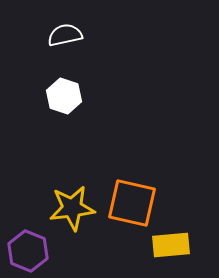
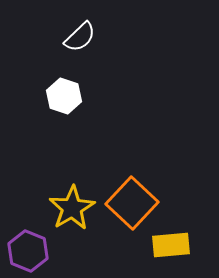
white semicircle: moved 15 px right, 2 px down; rotated 148 degrees clockwise
orange square: rotated 30 degrees clockwise
yellow star: rotated 24 degrees counterclockwise
